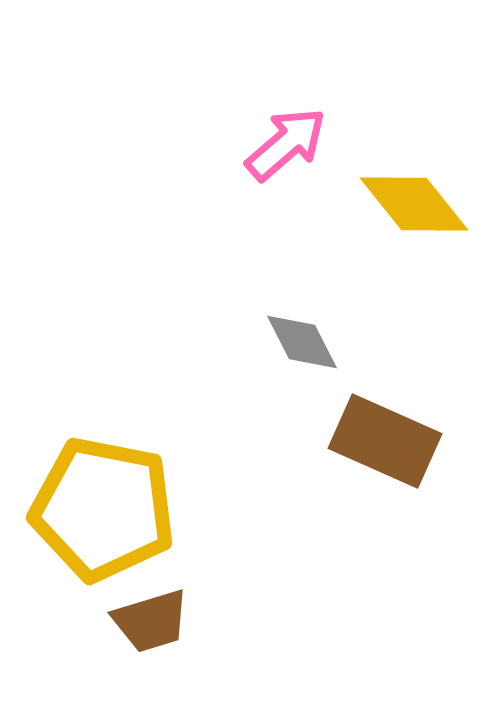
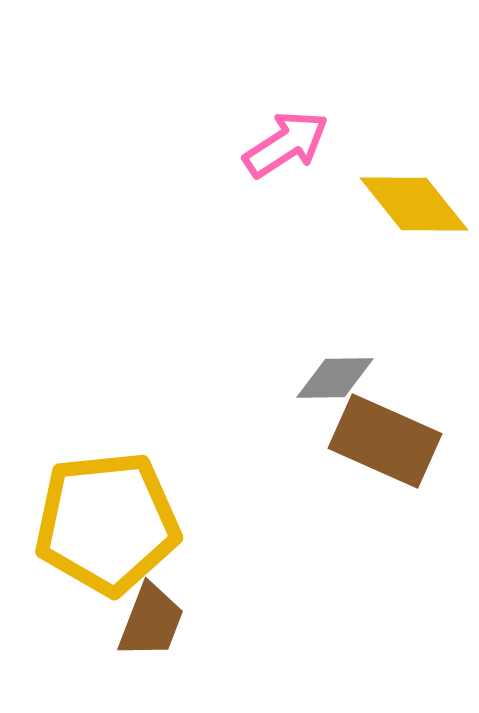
pink arrow: rotated 8 degrees clockwise
gray diamond: moved 33 px right, 36 px down; rotated 64 degrees counterclockwise
yellow pentagon: moved 4 px right, 14 px down; rotated 17 degrees counterclockwise
brown trapezoid: rotated 52 degrees counterclockwise
